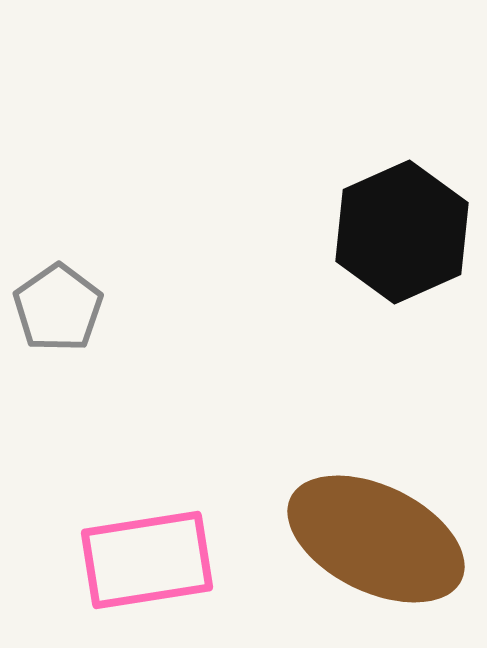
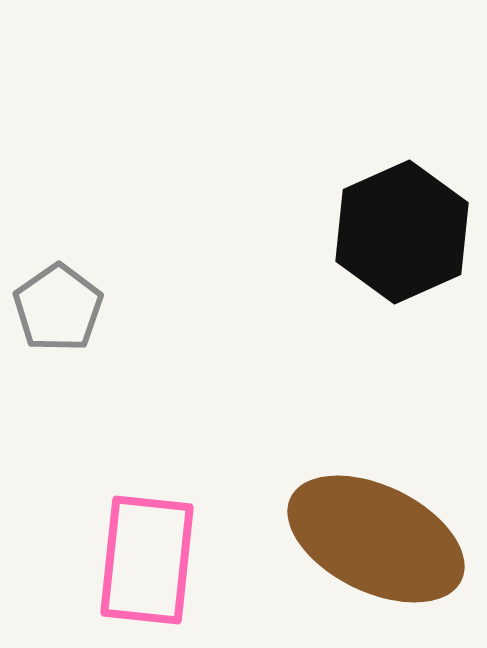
pink rectangle: rotated 75 degrees counterclockwise
